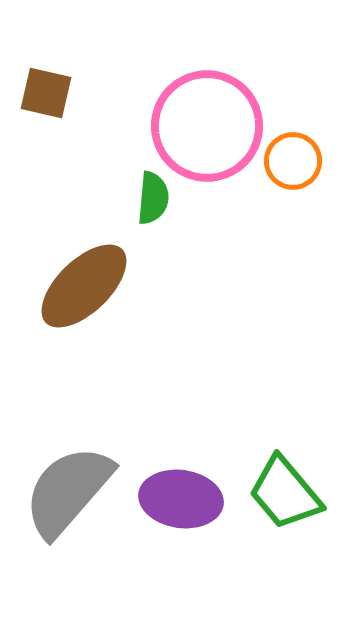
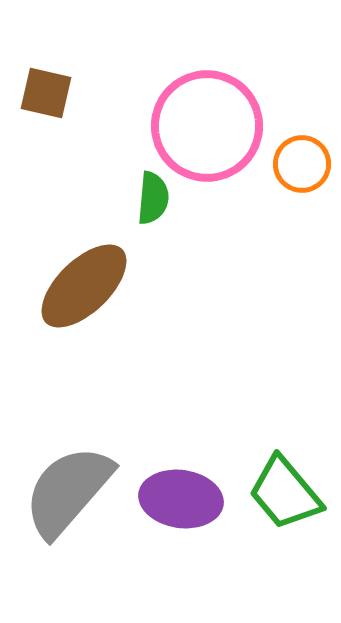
orange circle: moved 9 px right, 3 px down
